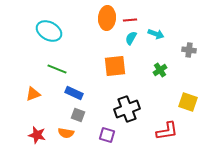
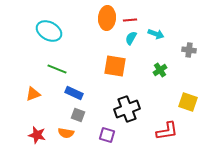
orange square: rotated 15 degrees clockwise
